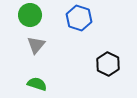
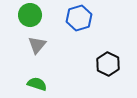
blue hexagon: rotated 25 degrees clockwise
gray triangle: moved 1 px right
